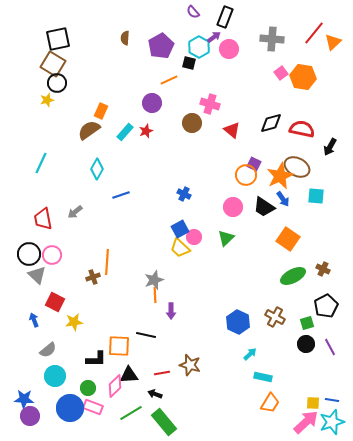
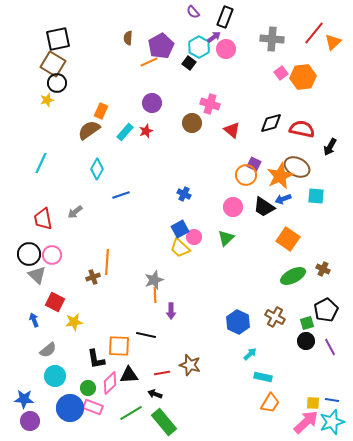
brown semicircle at (125, 38): moved 3 px right
pink circle at (229, 49): moved 3 px left
black square at (189, 63): rotated 24 degrees clockwise
orange hexagon at (303, 77): rotated 15 degrees counterclockwise
orange line at (169, 80): moved 20 px left, 18 px up
blue arrow at (283, 199): rotated 105 degrees clockwise
black pentagon at (326, 306): moved 4 px down
black circle at (306, 344): moved 3 px up
black L-shape at (96, 359): rotated 80 degrees clockwise
pink diamond at (115, 386): moved 5 px left, 3 px up
purple circle at (30, 416): moved 5 px down
